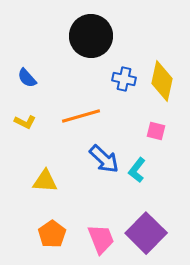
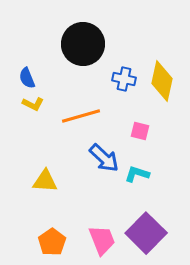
black circle: moved 8 px left, 8 px down
blue semicircle: rotated 20 degrees clockwise
yellow L-shape: moved 8 px right, 18 px up
pink square: moved 16 px left
blue arrow: moved 1 px up
cyan L-shape: moved 4 px down; rotated 70 degrees clockwise
orange pentagon: moved 8 px down
pink trapezoid: moved 1 px right, 1 px down
